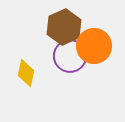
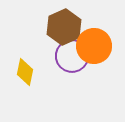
purple circle: moved 2 px right
yellow diamond: moved 1 px left, 1 px up
